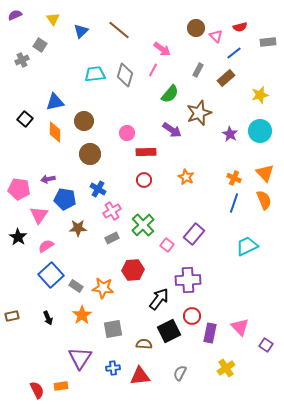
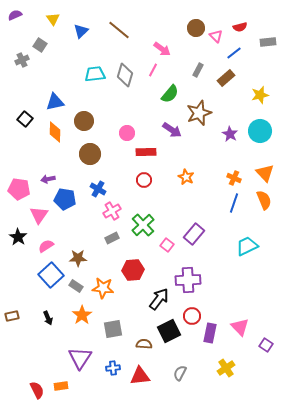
brown star at (78, 228): moved 30 px down
